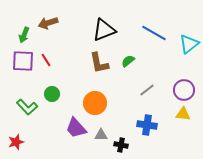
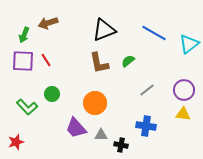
blue cross: moved 1 px left, 1 px down
